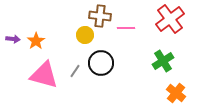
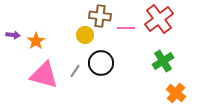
red cross: moved 11 px left
purple arrow: moved 4 px up
